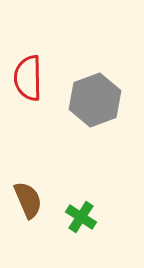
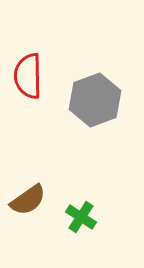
red semicircle: moved 2 px up
brown semicircle: rotated 78 degrees clockwise
